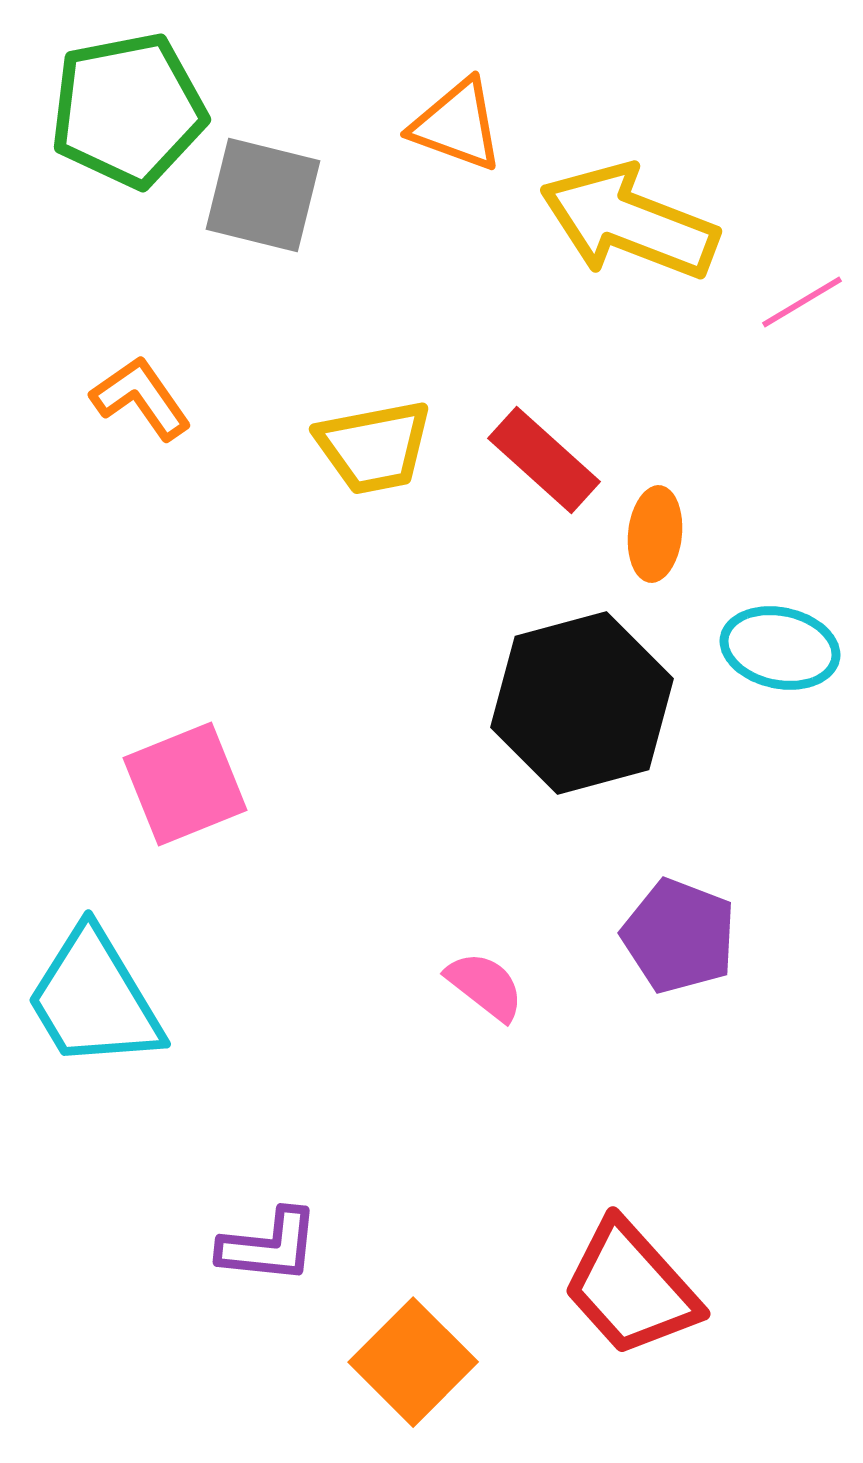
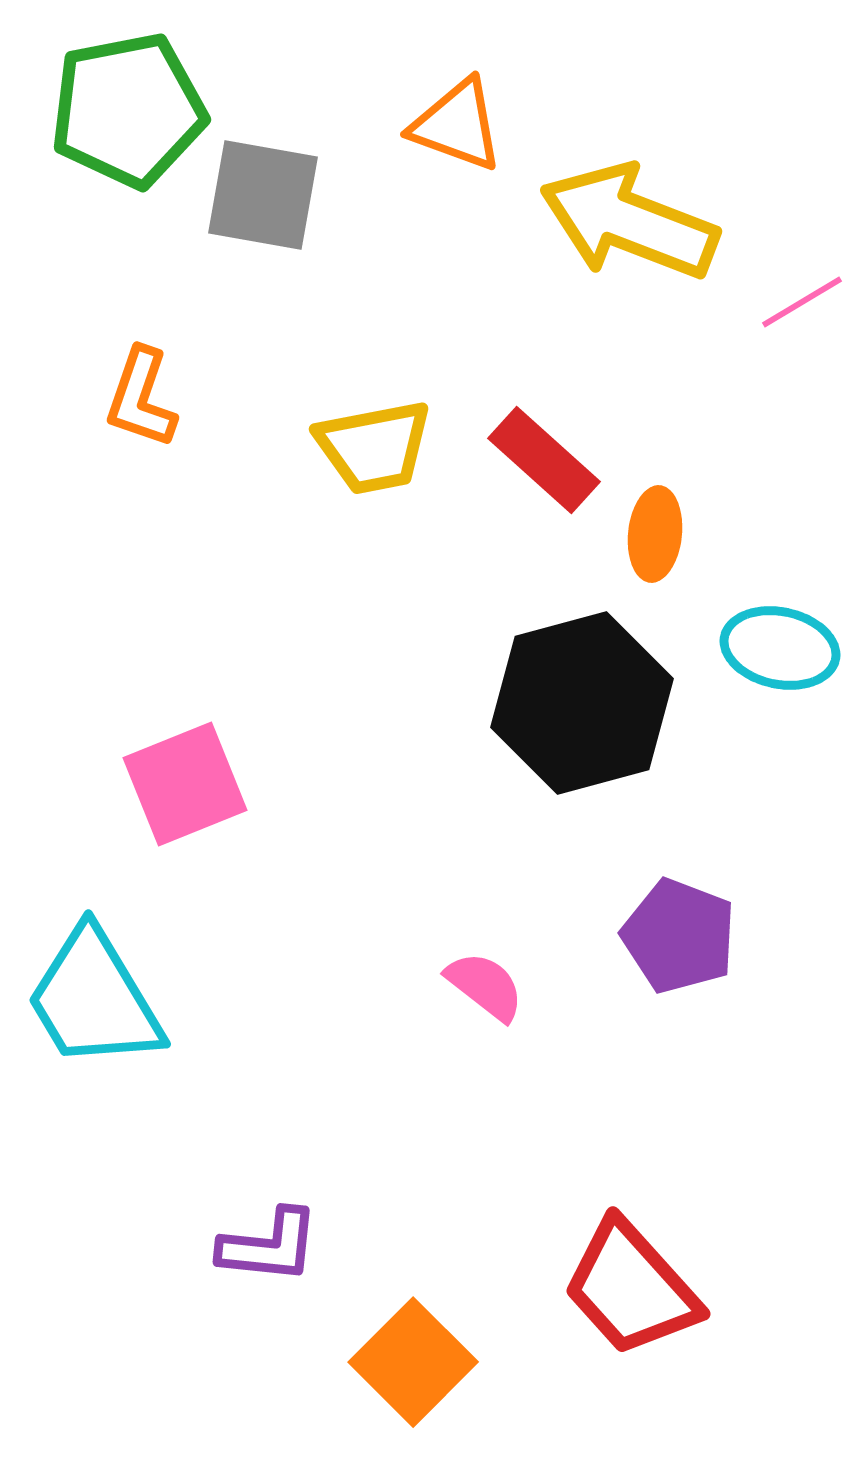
gray square: rotated 4 degrees counterclockwise
orange L-shape: rotated 126 degrees counterclockwise
